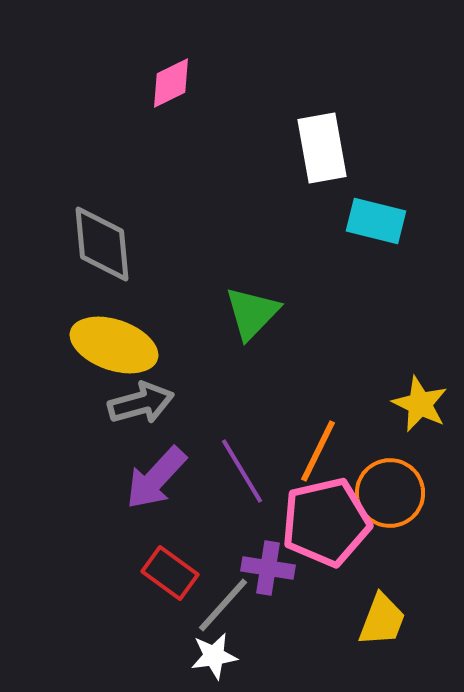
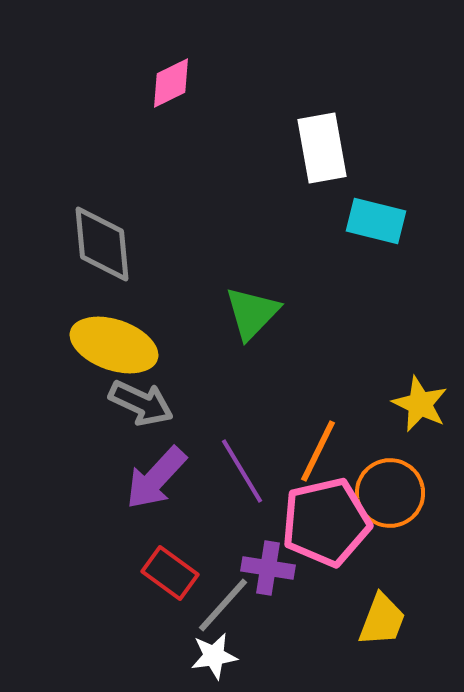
gray arrow: rotated 40 degrees clockwise
